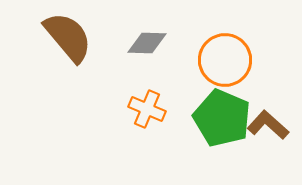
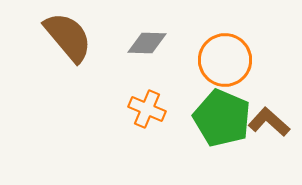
brown L-shape: moved 1 px right, 3 px up
